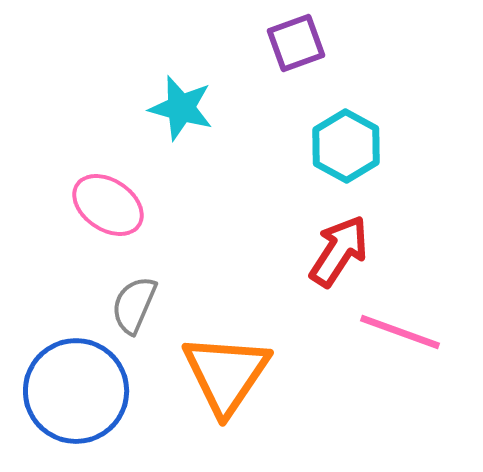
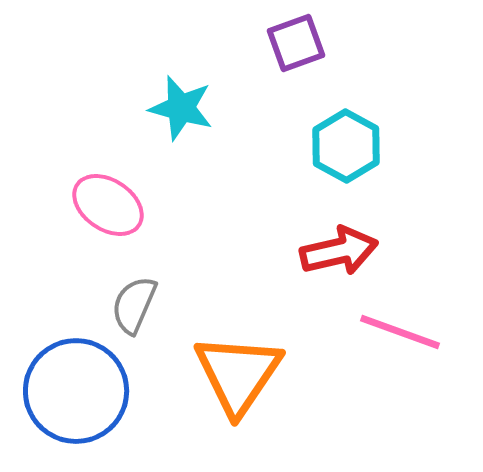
red arrow: rotated 44 degrees clockwise
orange triangle: moved 12 px right
